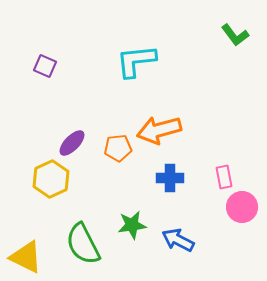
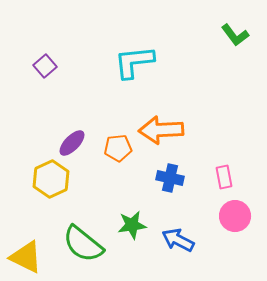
cyan L-shape: moved 2 px left, 1 px down
purple square: rotated 25 degrees clockwise
orange arrow: moved 2 px right; rotated 12 degrees clockwise
blue cross: rotated 12 degrees clockwise
pink circle: moved 7 px left, 9 px down
green semicircle: rotated 24 degrees counterclockwise
